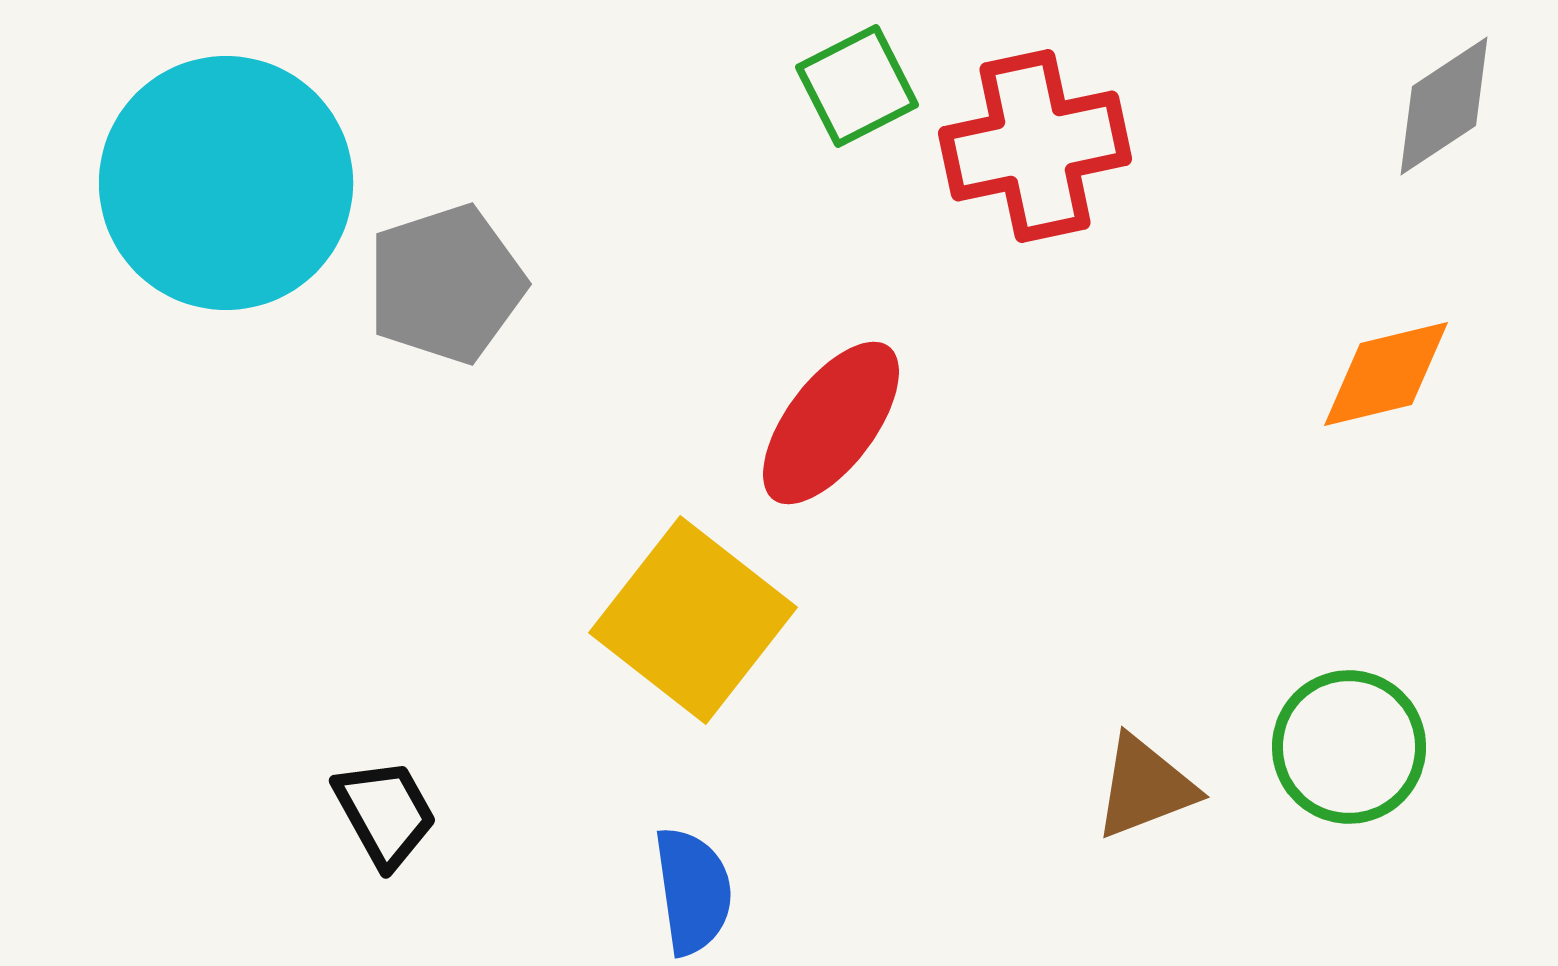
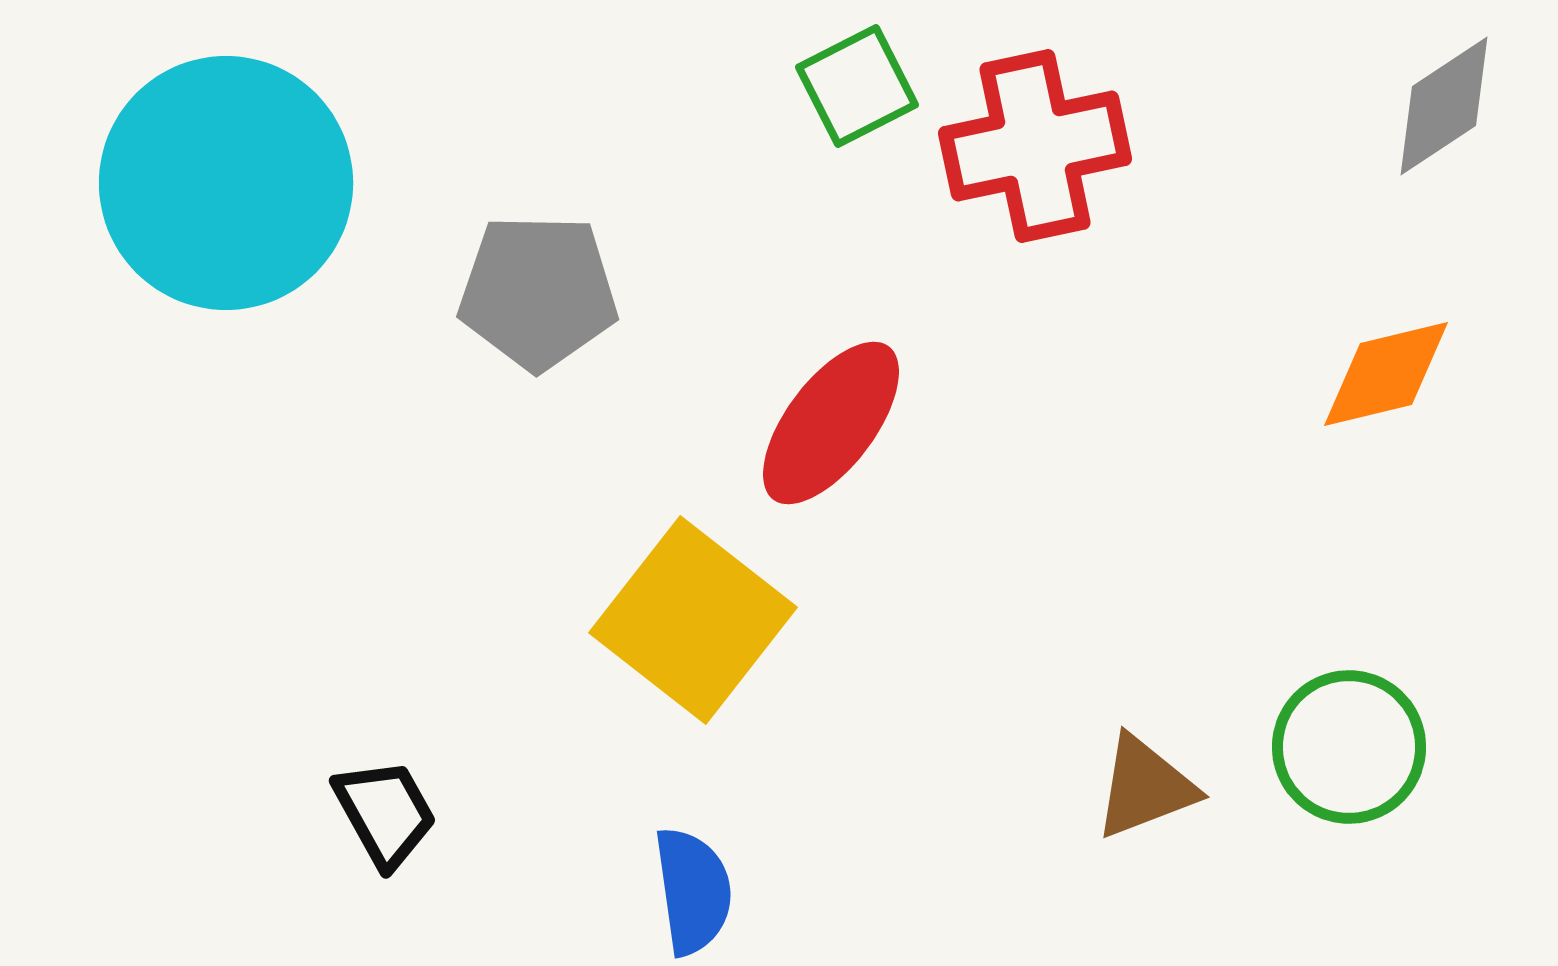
gray pentagon: moved 92 px right, 8 px down; rotated 19 degrees clockwise
